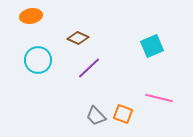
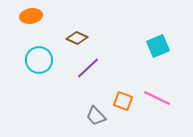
brown diamond: moved 1 px left
cyan square: moved 6 px right
cyan circle: moved 1 px right
purple line: moved 1 px left
pink line: moved 2 px left; rotated 12 degrees clockwise
orange square: moved 13 px up
